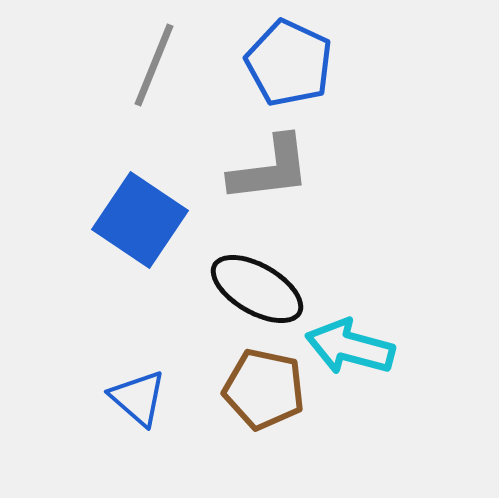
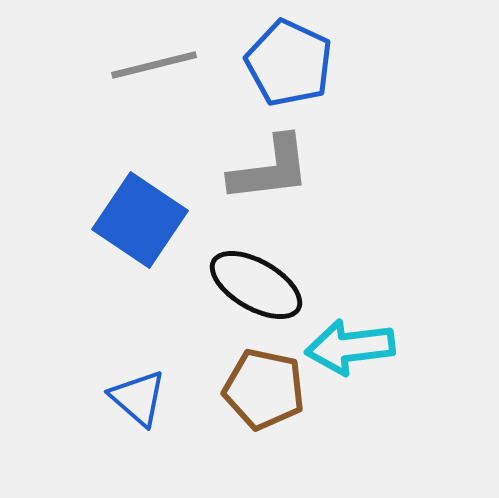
gray line: rotated 54 degrees clockwise
black ellipse: moved 1 px left, 4 px up
cyan arrow: rotated 22 degrees counterclockwise
